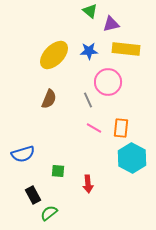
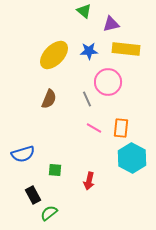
green triangle: moved 6 px left
gray line: moved 1 px left, 1 px up
green square: moved 3 px left, 1 px up
red arrow: moved 1 px right, 3 px up; rotated 18 degrees clockwise
